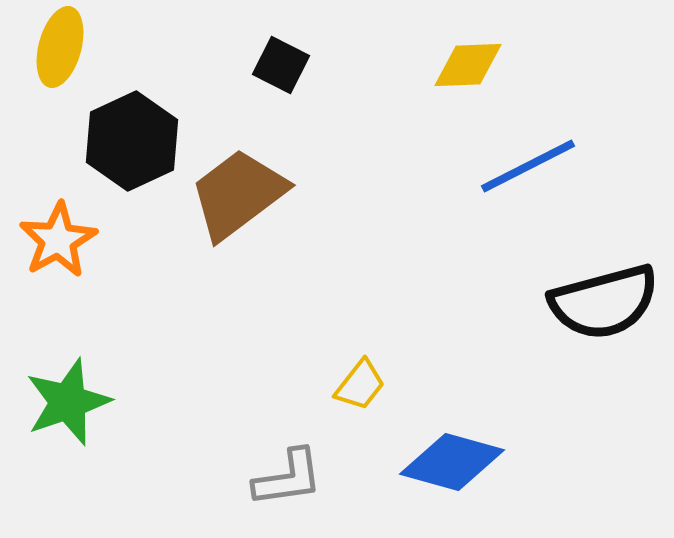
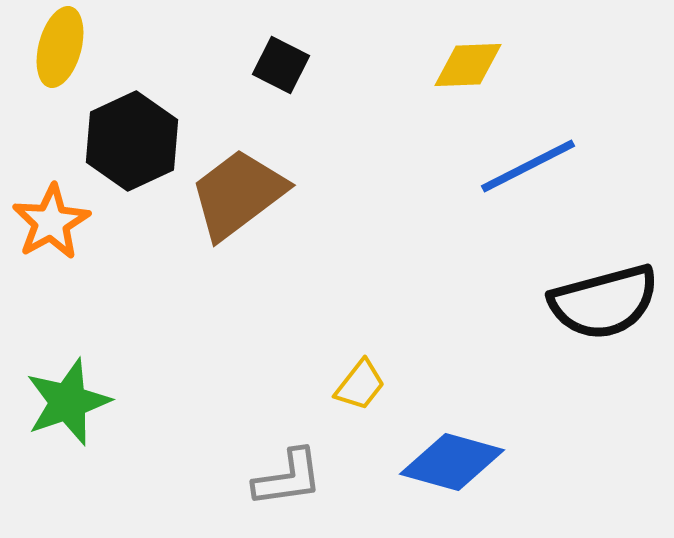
orange star: moved 7 px left, 18 px up
